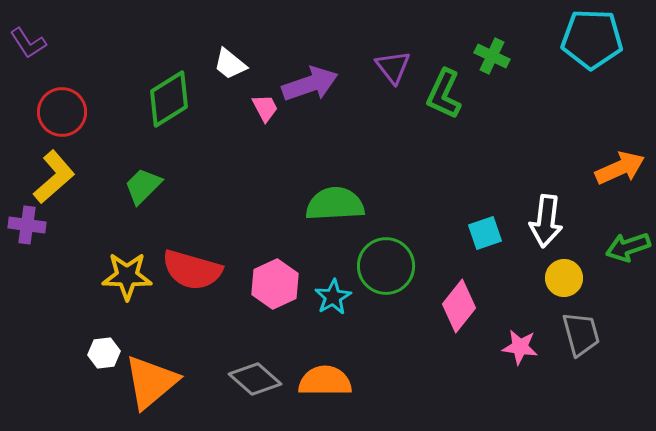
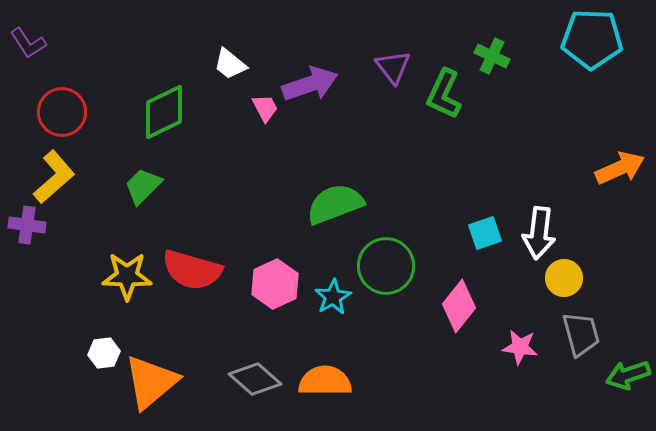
green diamond: moved 5 px left, 13 px down; rotated 6 degrees clockwise
green semicircle: rotated 18 degrees counterclockwise
white arrow: moved 7 px left, 12 px down
green arrow: moved 128 px down
